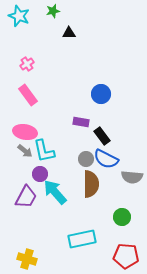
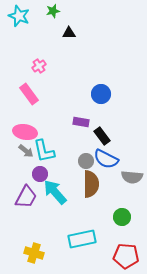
pink cross: moved 12 px right, 2 px down
pink rectangle: moved 1 px right, 1 px up
gray arrow: moved 1 px right
gray circle: moved 2 px down
yellow cross: moved 7 px right, 6 px up
